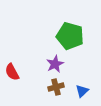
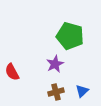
brown cross: moved 5 px down
